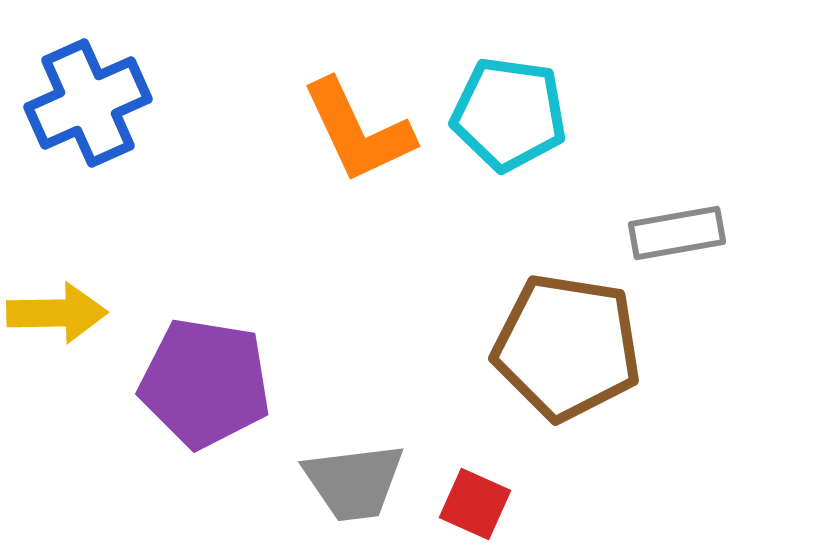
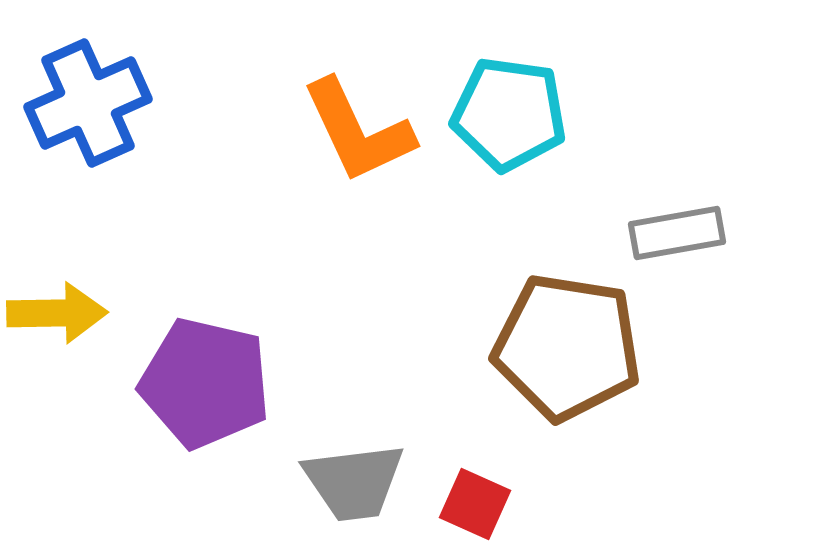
purple pentagon: rotated 4 degrees clockwise
